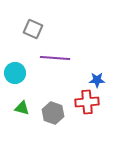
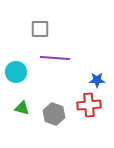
gray square: moved 7 px right; rotated 24 degrees counterclockwise
cyan circle: moved 1 px right, 1 px up
red cross: moved 2 px right, 3 px down
gray hexagon: moved 1 px right, 1 px down
